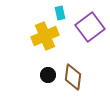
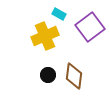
cyan rectangle: moved 1 px left, 1 px down; rotated 48 degrees counterclockwise
brown diamond: moved 1 px right, 1 px up
